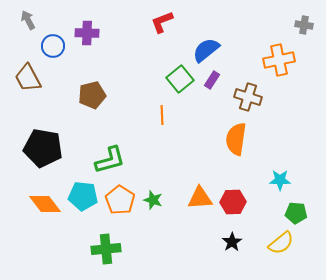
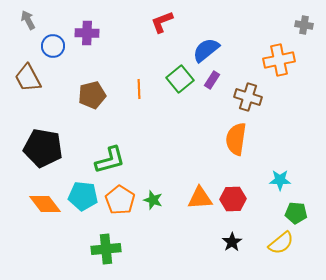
orange line: moved 23 px left, 26 px up
red hexagon: moved 3 px up
